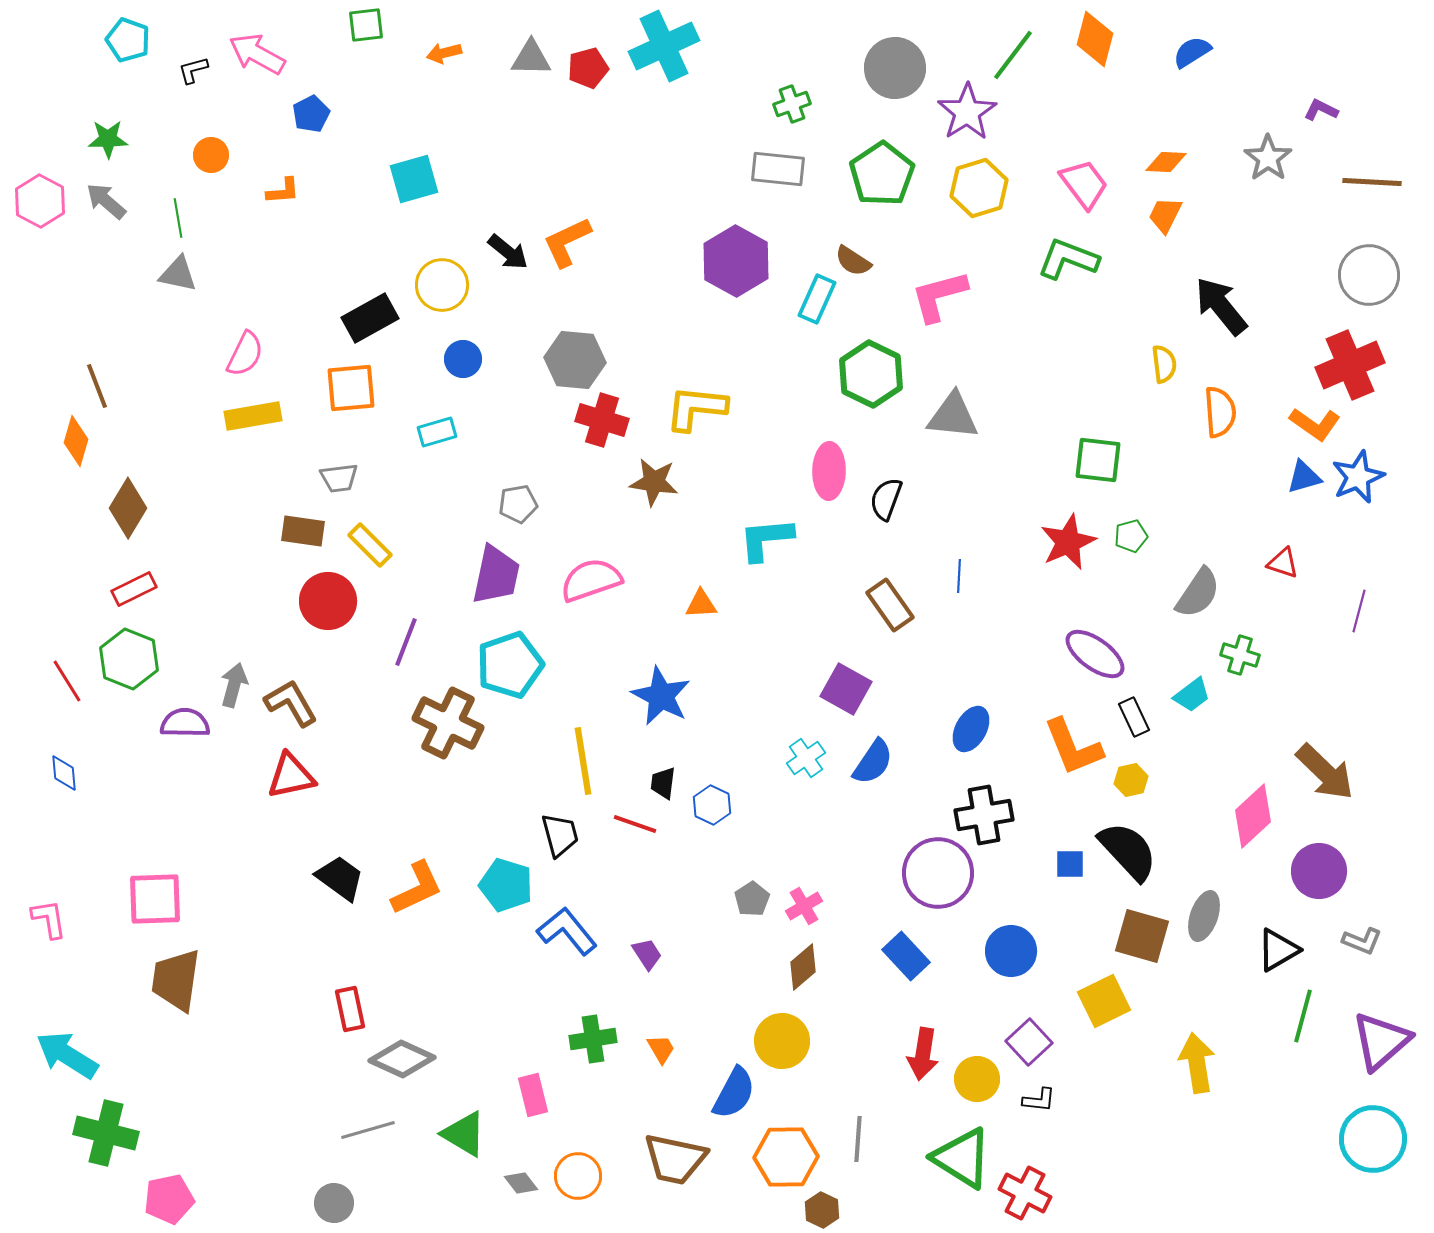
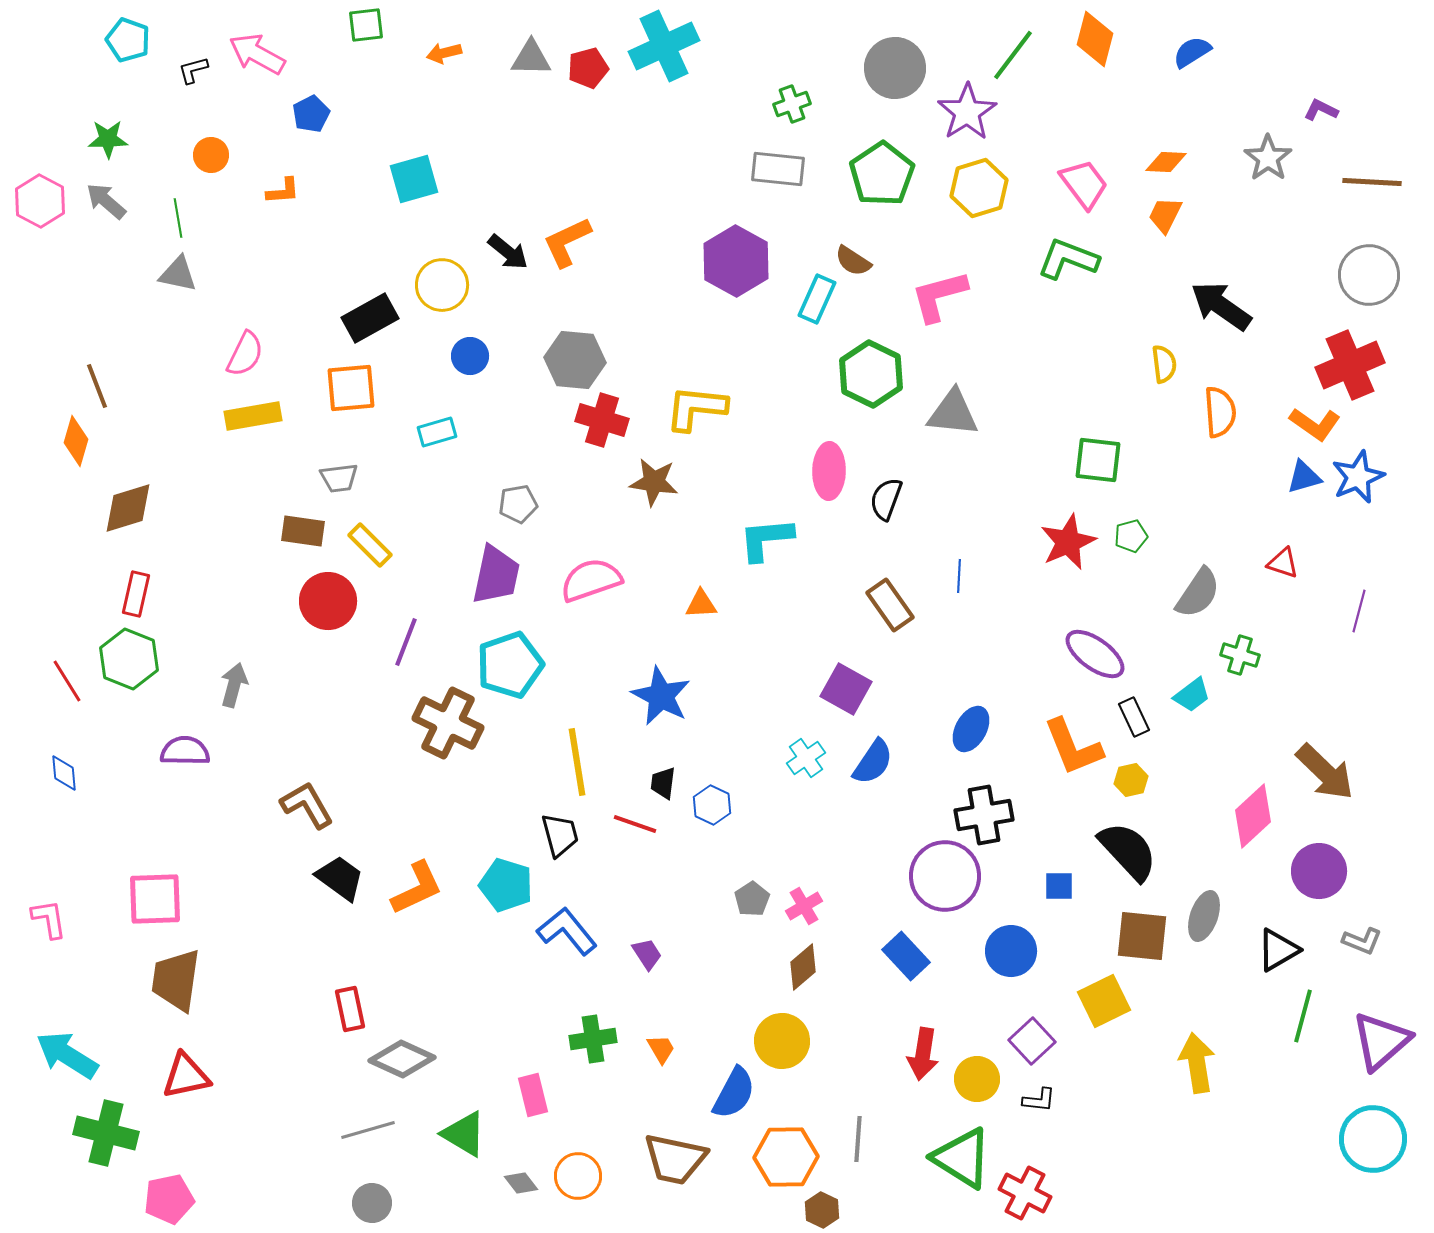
black arrow at (1221, 306): rotated 16 degrees counterclockwise
blue circle at (463, 359): moved 7 px right, 3 px up
gray triangle at (953, 416): moved 3 px up
brown diamond at (128, 508): rotated 42 degrees clockwise
red rectangle at (134, 589): moved 2 px right, 5 px down; rotated 51 degrees counterclockwise
brown L-shape at (291, 703): moved 16 px right, 102 px down
purple semicircle at (185, 723): moved 28 px down
yellow line at (583, 761): moved 6 px left, 1 px down
red triangle at (291, 776): moved 105 px left, 300 px down
blue square at (1070, 864): moved 11 px left, 22 px down
purple circle at (938, 873): moved 7 px right, 3 px down
brown square at (1142, 936): rotated 10 degrees counterclockwise
purple square at (1029, 1042): moved 3 px right, 1 px up
gray circle at (334, 1203): moved 38 px right
